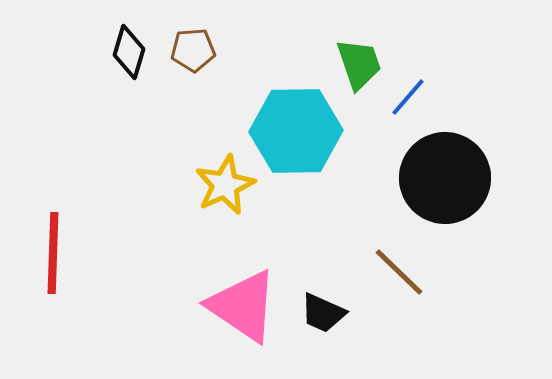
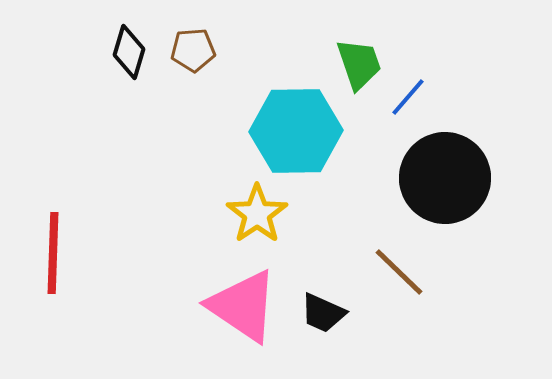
yellow star: moved 32 px right, 29 px down; rotated 10 degrees counterclockwise
